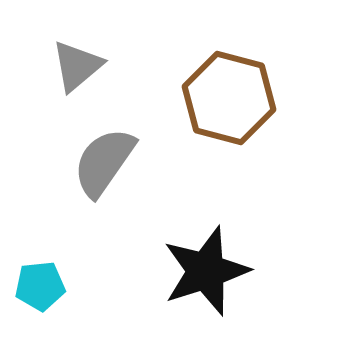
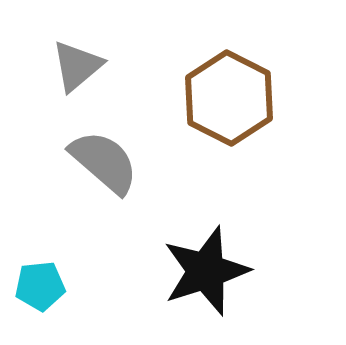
brown hexagon: rotated 12 degrees clockwise
gray semicircle: rotated 96 degrees clockwise
